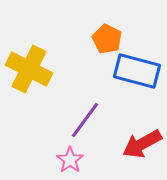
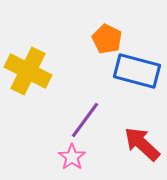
yellow cross: moved 1 px left, 2 px down
red arrow: rotated 72 degrees clockwise
pink star: moved 2 px right, 3 px up
